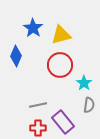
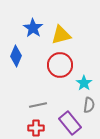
purple rectangle: moved 7 px right, 1 px down
red cross: moved 2 px left
